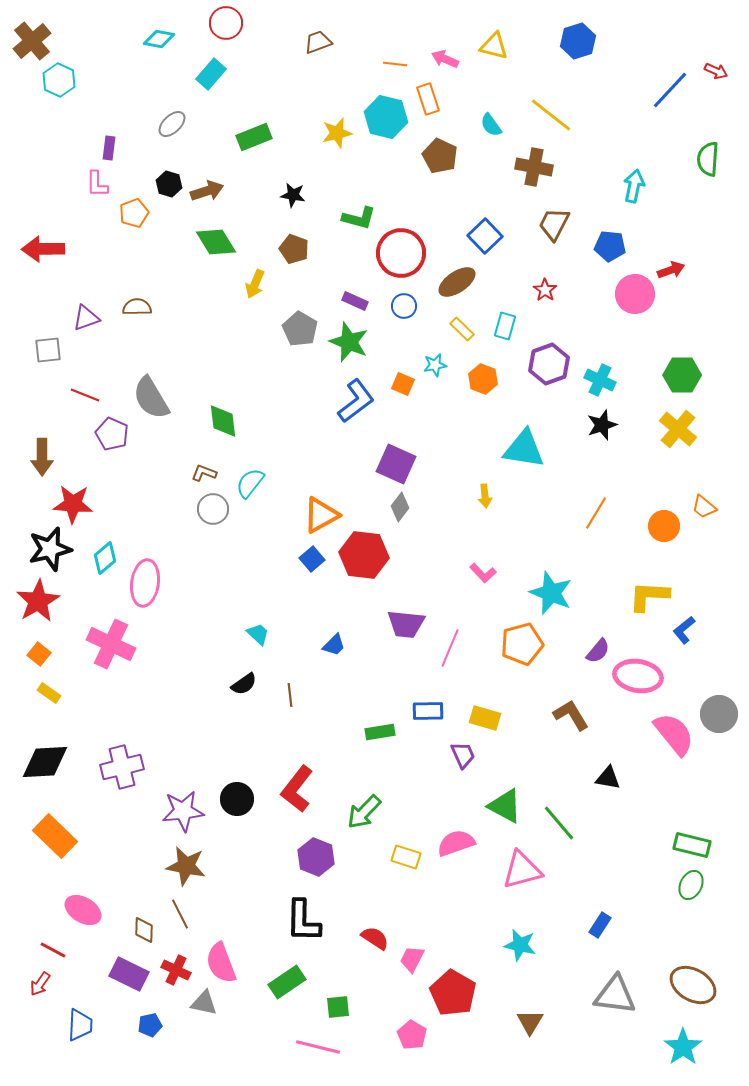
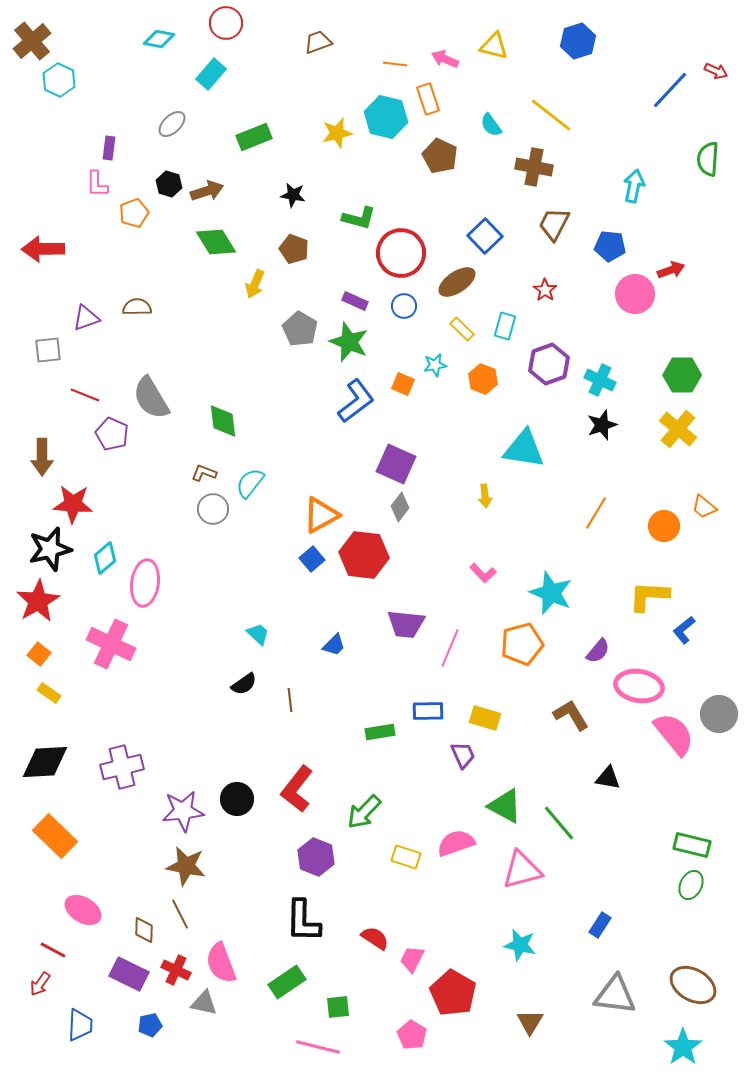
pink ellipse at (638, 676): moved 1 px right, 10 px down
brown line at (290, 695): moved 5 px down
